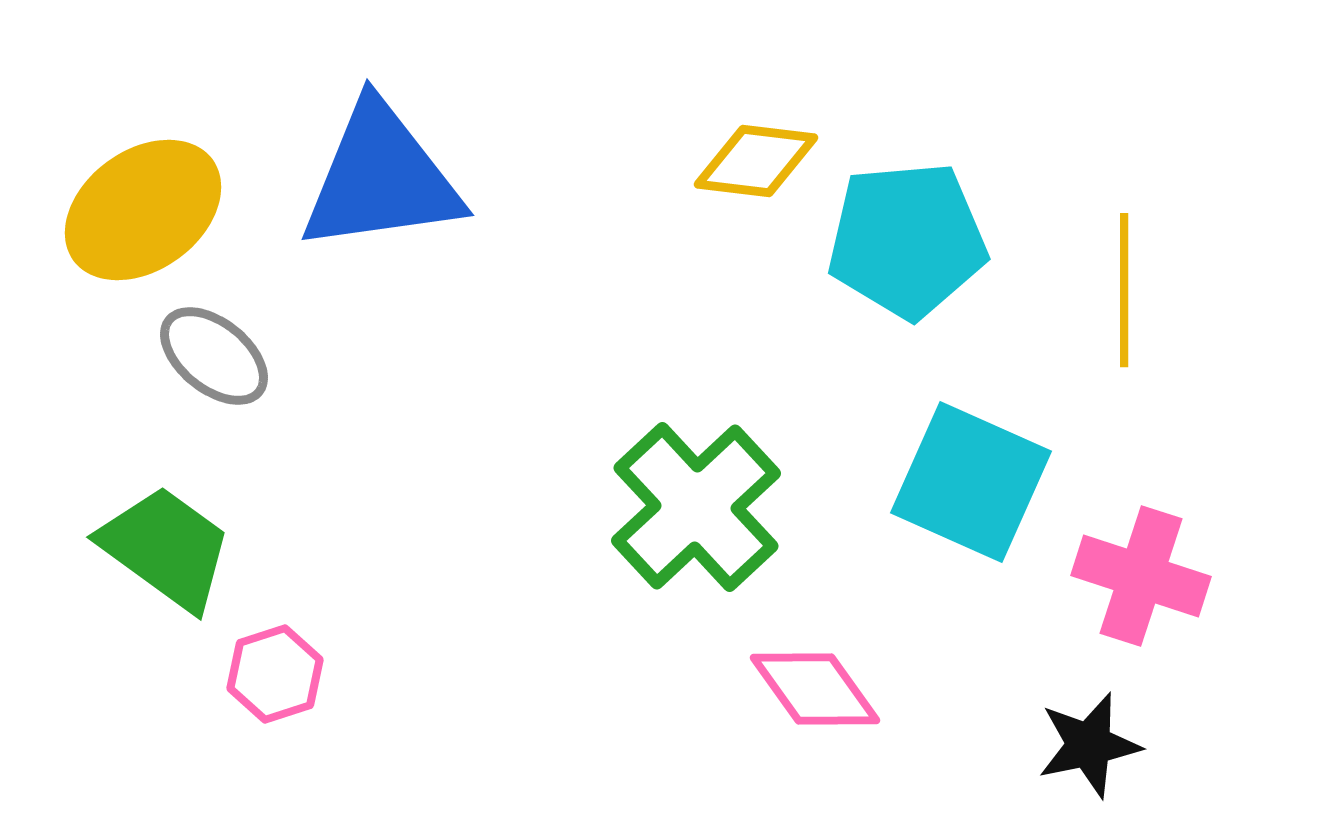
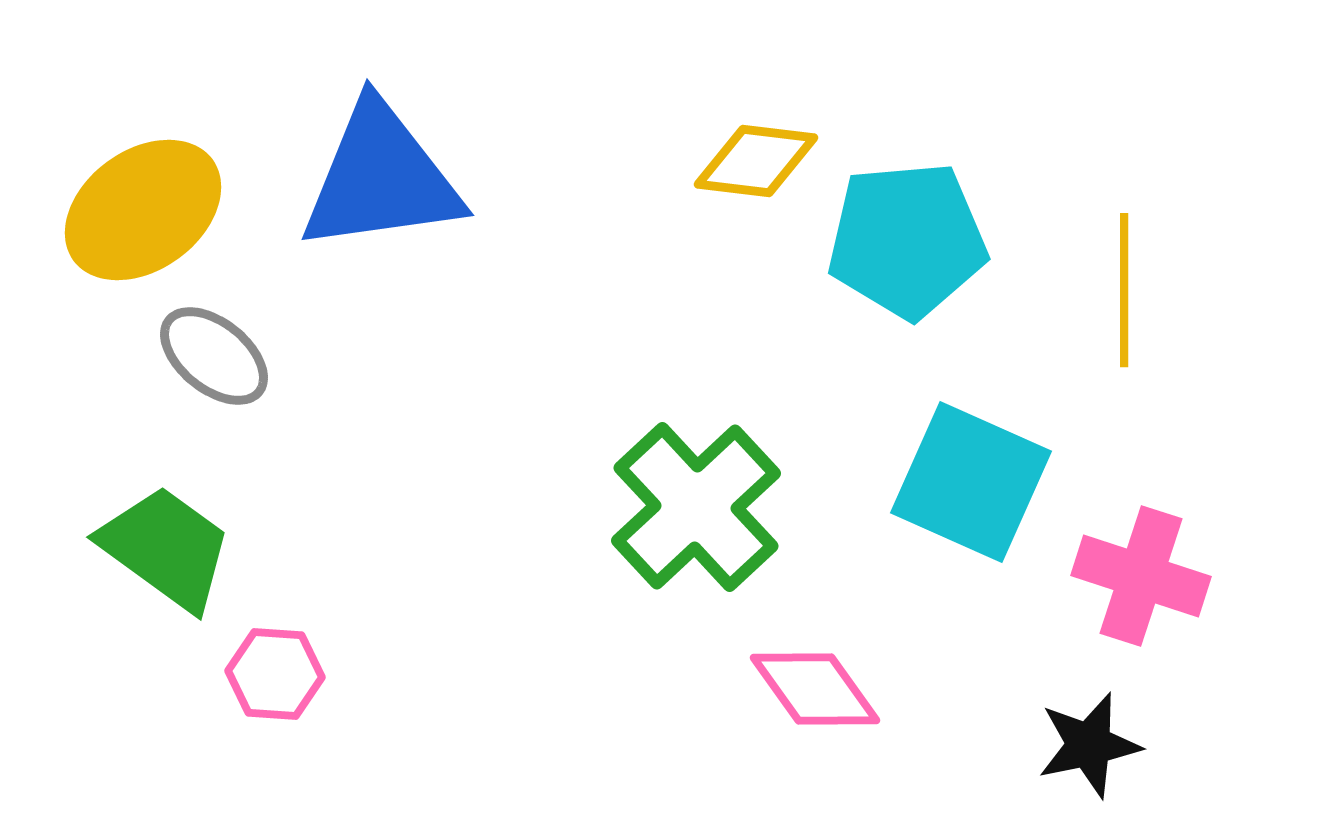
pink hexagon: rotated 22 degrees clockwise
